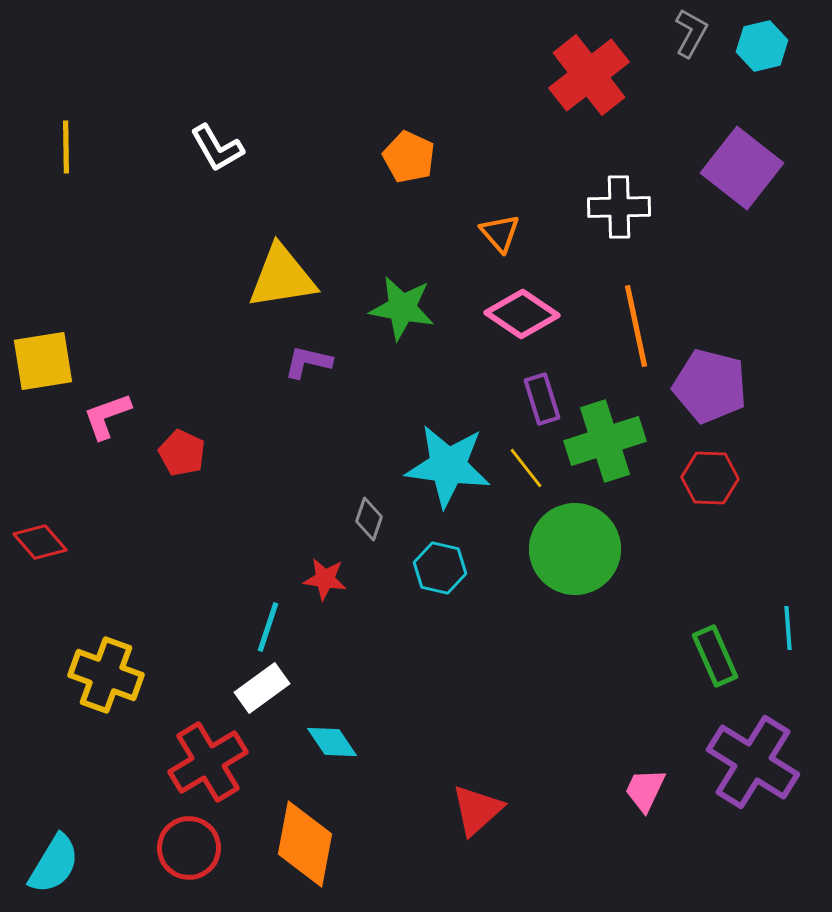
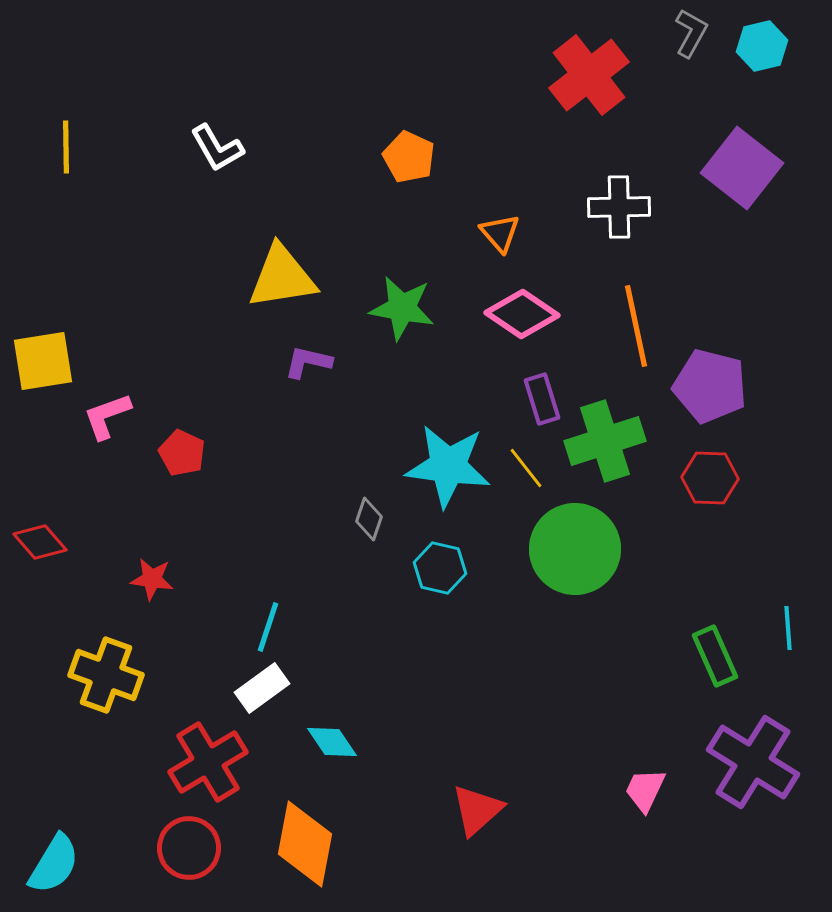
red star at (325, 579): moved 173 px left
